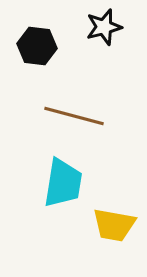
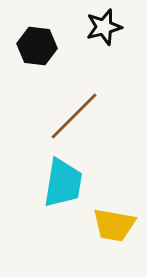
brown line: rotated 60 degrees counterclockwise
